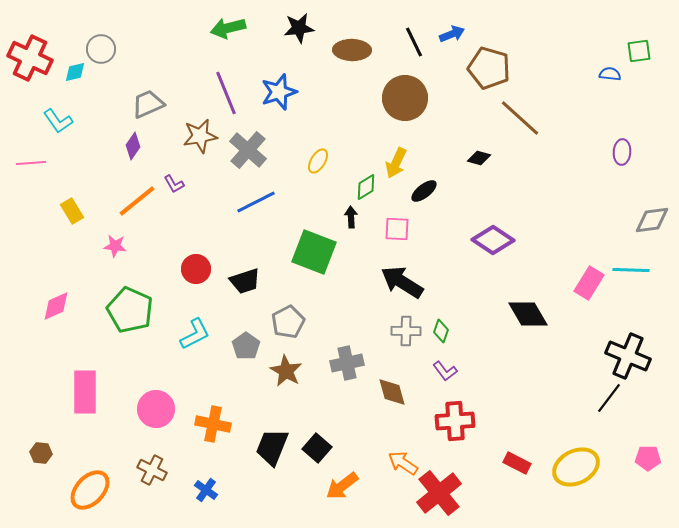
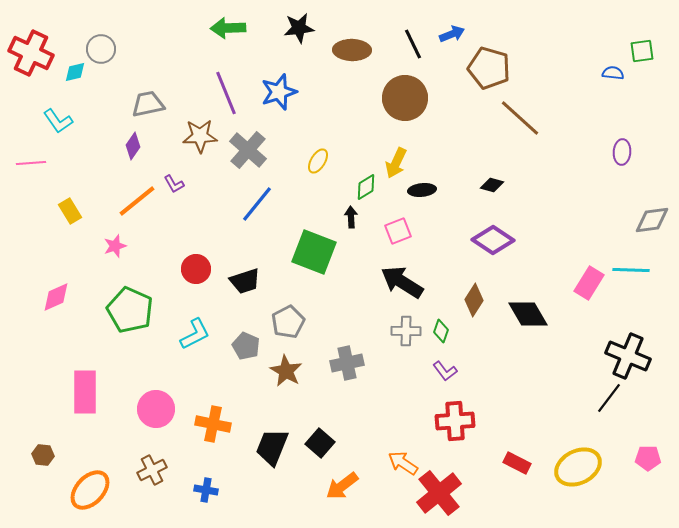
green arrow at (228, 28): rotated 12 degrees clockwise
black line at (414, 42): moved 1 px left, 2 px down
green square at (639, 51): moved 3 px right
red cross at (30, 58): moved 1 px right, 5 px up
blue semicircle at (610, 74): moved 3 px right, 1 px up
gray trapezoid at (148, 104): rotated 12 degrees clockwise
brown star at (200, 136): rotated 8 degrees clockwise
black diamond at (479, 158): moved 13 px right, 27 px down
black ellipse at (424, 191): moved 2 px left, 1 px up; rotated 32 degrees clockwise
blue line at (256, 202): moved 1 px right, 2 px down; rotated 24 degrees counterclockwise
yellow rectangle at (72, 211): moved 2 px left
pink square at (397, 229): moved 1 px right, 2 px down; rotated 24 degrees counterclockwise
pink star at (115, 246): rotated 25 degrees counterclockwise
pink diamond at (56, 306): moved 9 px up
gray pentagon at (246, 346): rotated 12 degrees counterclockwise
brown diamond at (392, 392): moved 82 px right, 92 px up; rotated 48 degrees clockwise
black square at (317, 448): moved 3 px right, 5 px up
brown hexagon at (41, 453): moved 2 px right, 2 px down
yellow ellipse at (576, 467): moved 2 px right
brown cross at (152, 470): rotated 36 degrees clockwise
blue cross at (206, 490): rotated 25 degrees counterclockwise
